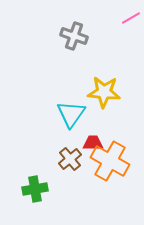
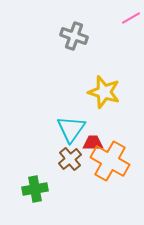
yellow star: rotated 12 degrees clockwise
cyan triangle: moved 15 px down
